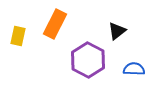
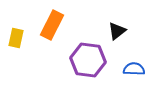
orange rectangle: moved 3 px left, 1 px down
yellow rectangle: moved 2 px left, 2 px down
purple hexagon: rotated 20 degrees counterclockwise
